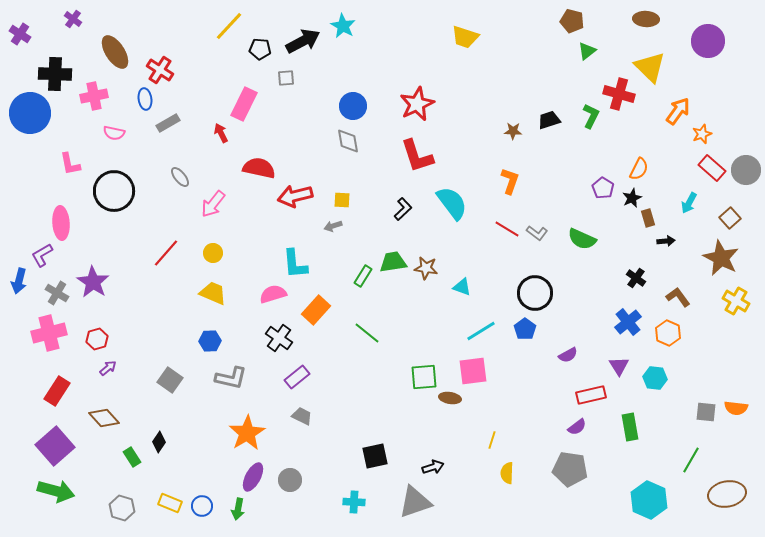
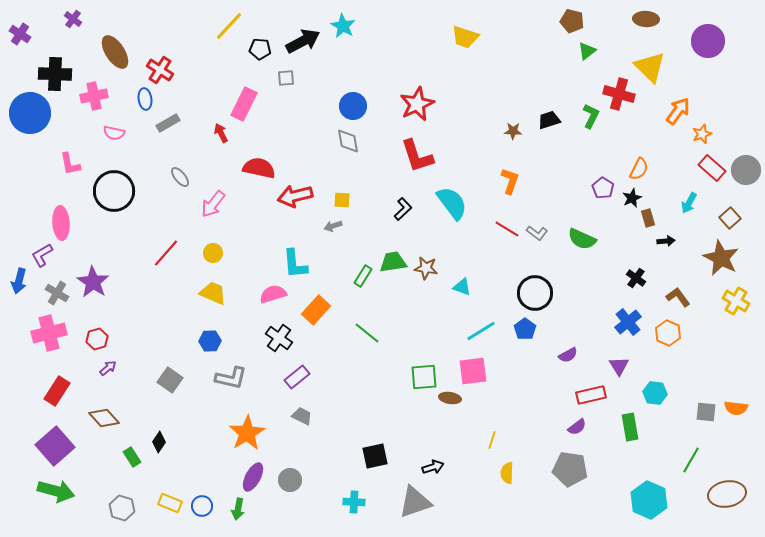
cyan hexagon at (655, 378): moved 15 px down
